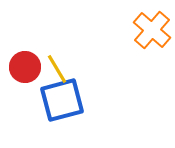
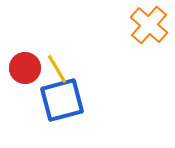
orange cross: moved 3 px left, 5 px up
red circle: moved 1 px down
